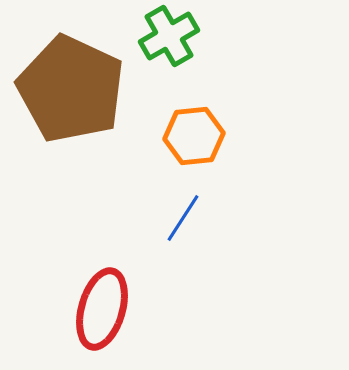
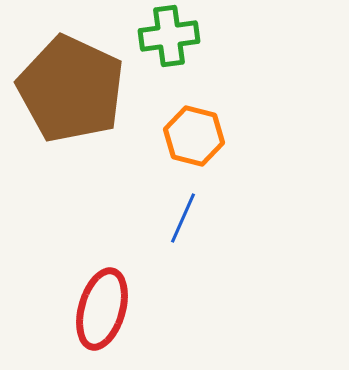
green cross: rotated 22 degrees clockwise
orange hexagon: rotated 20 degrees clockwise
blue line: rotated 9 degrees counterclockwise
